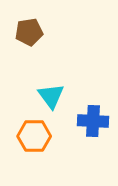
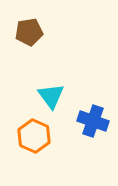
blue cross: rotated 16 degrees clockwise
orange hexagon: rotated 24 degrees clockwise
